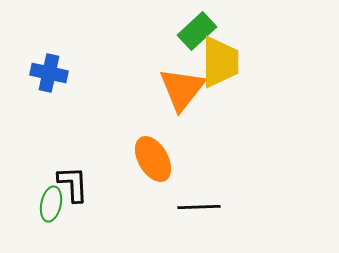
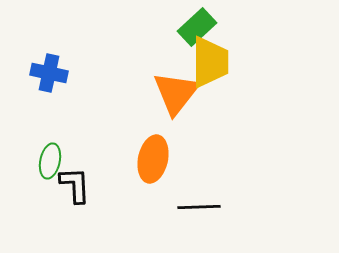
green rectangle: moved 4 px up
yellow trapezoid: moved 10 px left
orange triangle: moved 6 px left, 4 px down
orange ellipse: rotated 42 degrees clockwise
black L-shape: moved 2 px right, 1 px down
green ellipse: moved 1 px left, 43 px up
